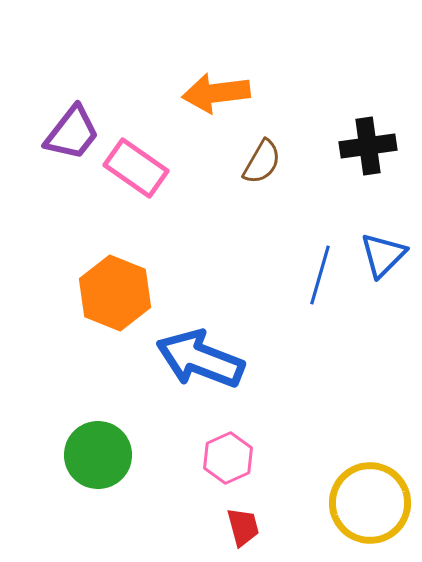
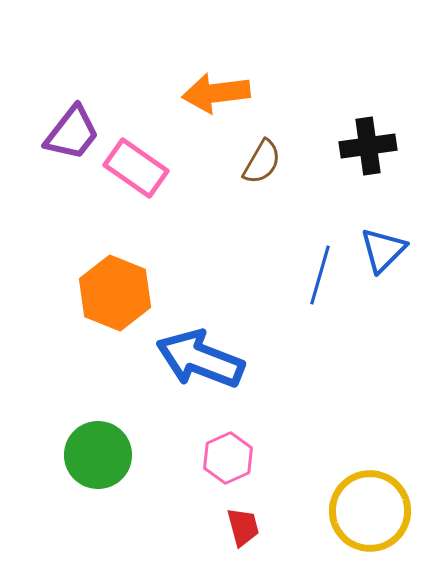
blue triangle: moved 5 px up
yellow circle: moved 8 px down
